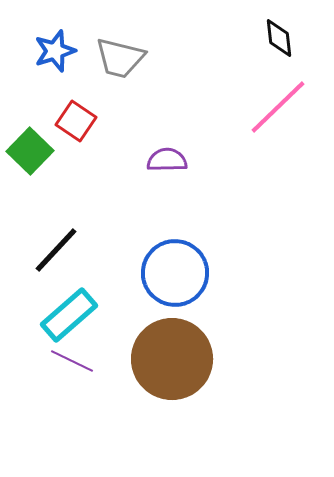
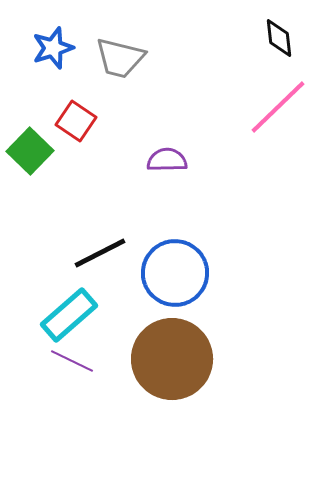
blue star: moved 2 px left, 3 px up
black line: moved 44 px right, 3 px down; rotated 20 degrees clockwise
